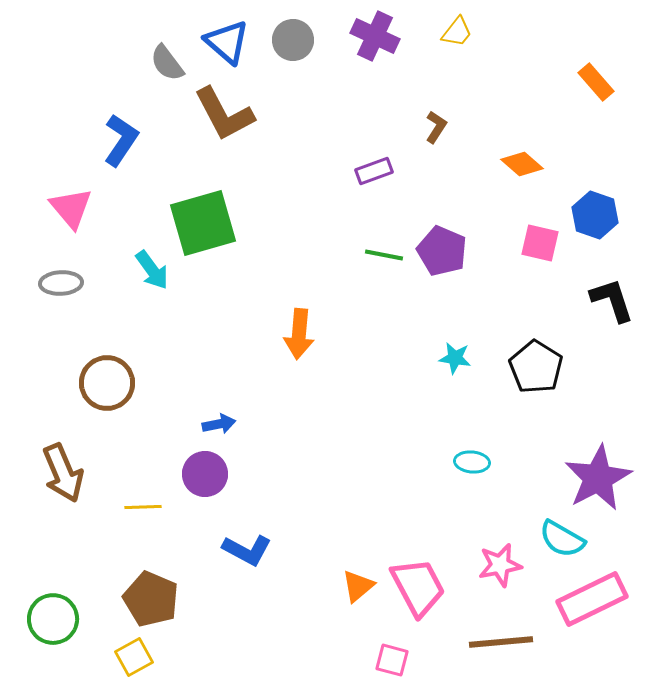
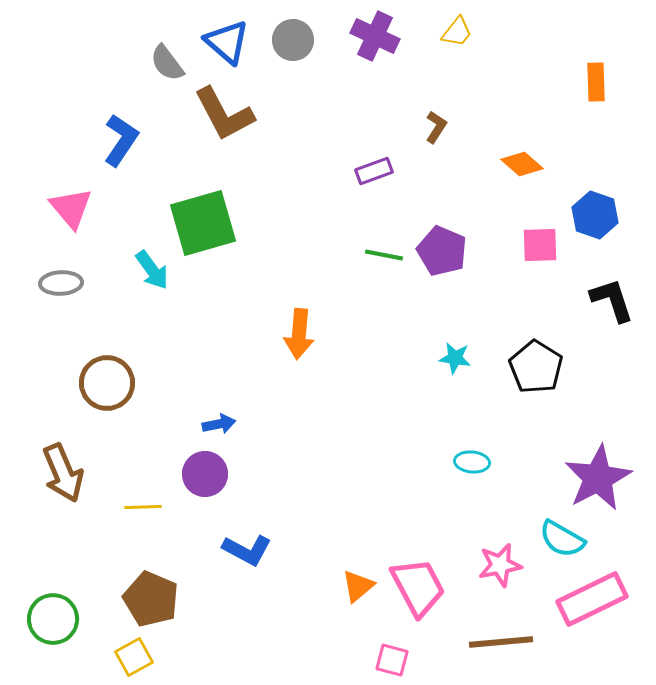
orange rectangle at (596, 82): rotated 39 degrees clockwise
pink square at (540, 243): moved 2 px down; rotated 15 degrees counterclockwise
